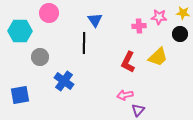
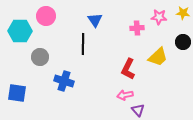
pink circle: moved 3 px left, 3 px down
pink cross: moved 2 px left, 2 px down
black circle: moved 3 px right, 8 px down
black line: moved 1 px left, 1 px down
red L-shape: moved 7 px down
blue cross: rotated 18 degrees counterclockwise
blue square: moved 3 px left, 2 px up; rotated 18 degrees clockwise
purple triangle: rotated 24 degrees counterclockwise
